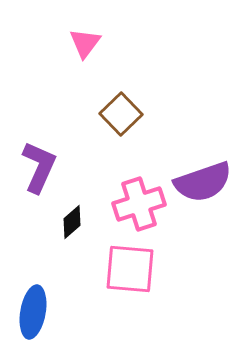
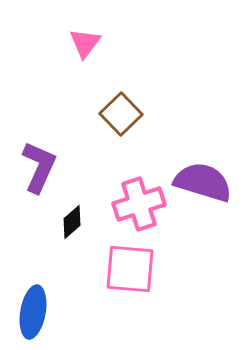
purple semicircle: rotated 144 degrees counterclockwise
